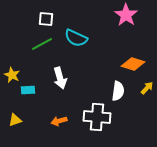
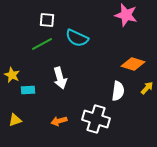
pink star: rotated 20 degrees counterclockwise
white square: moved 1 px right, 1 px down
cyan semicircle: moved 1 px right
white cross: moved 1 px left, 2 px down; rotated 12 degrees clockwise
